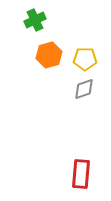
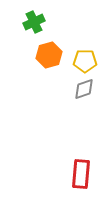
green cross: moved 1 px left, 2 px down
yellow pentagon: moved 2 px down
